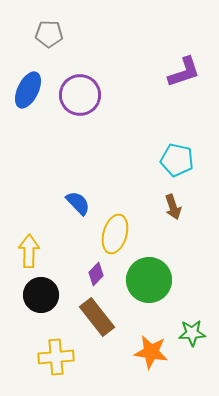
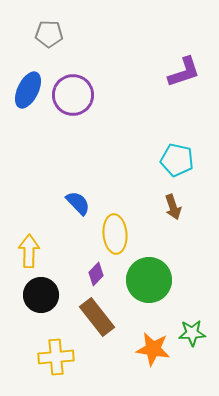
purple circle: moved 7 px left
yellow ellipse: rotated 21 degrees counterclockwise
orange star: moved 2 px right, 3 px up
